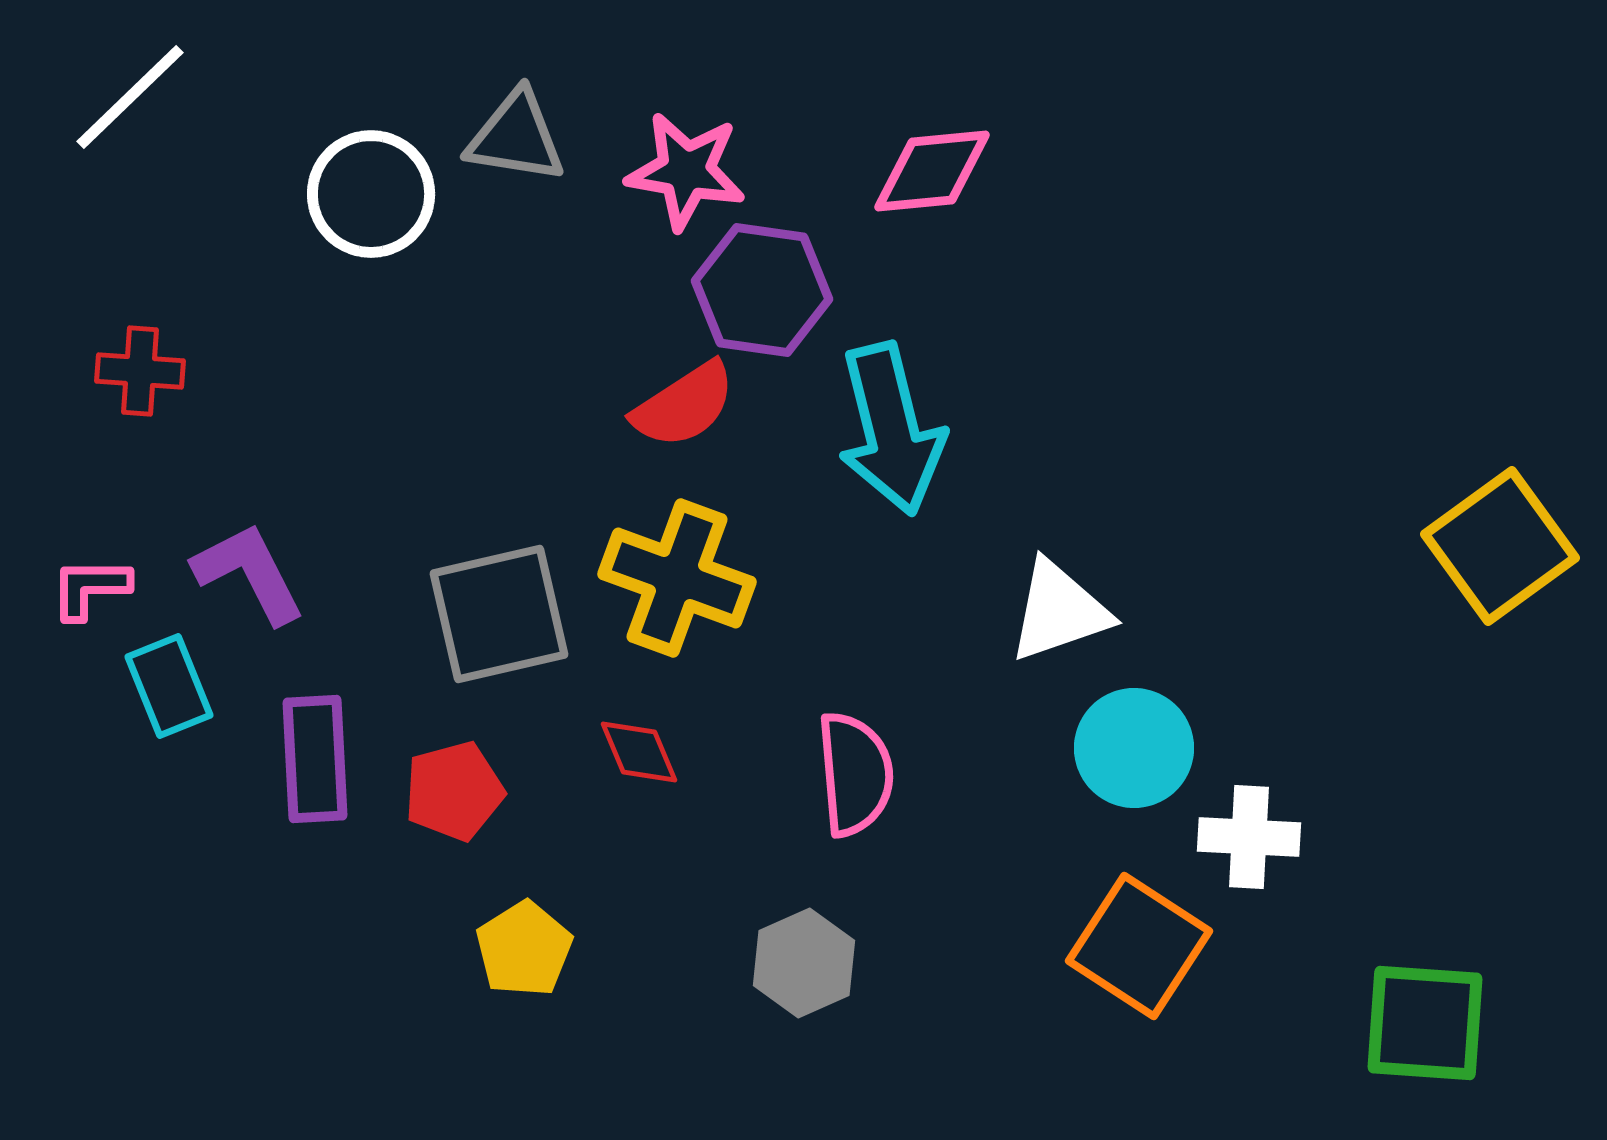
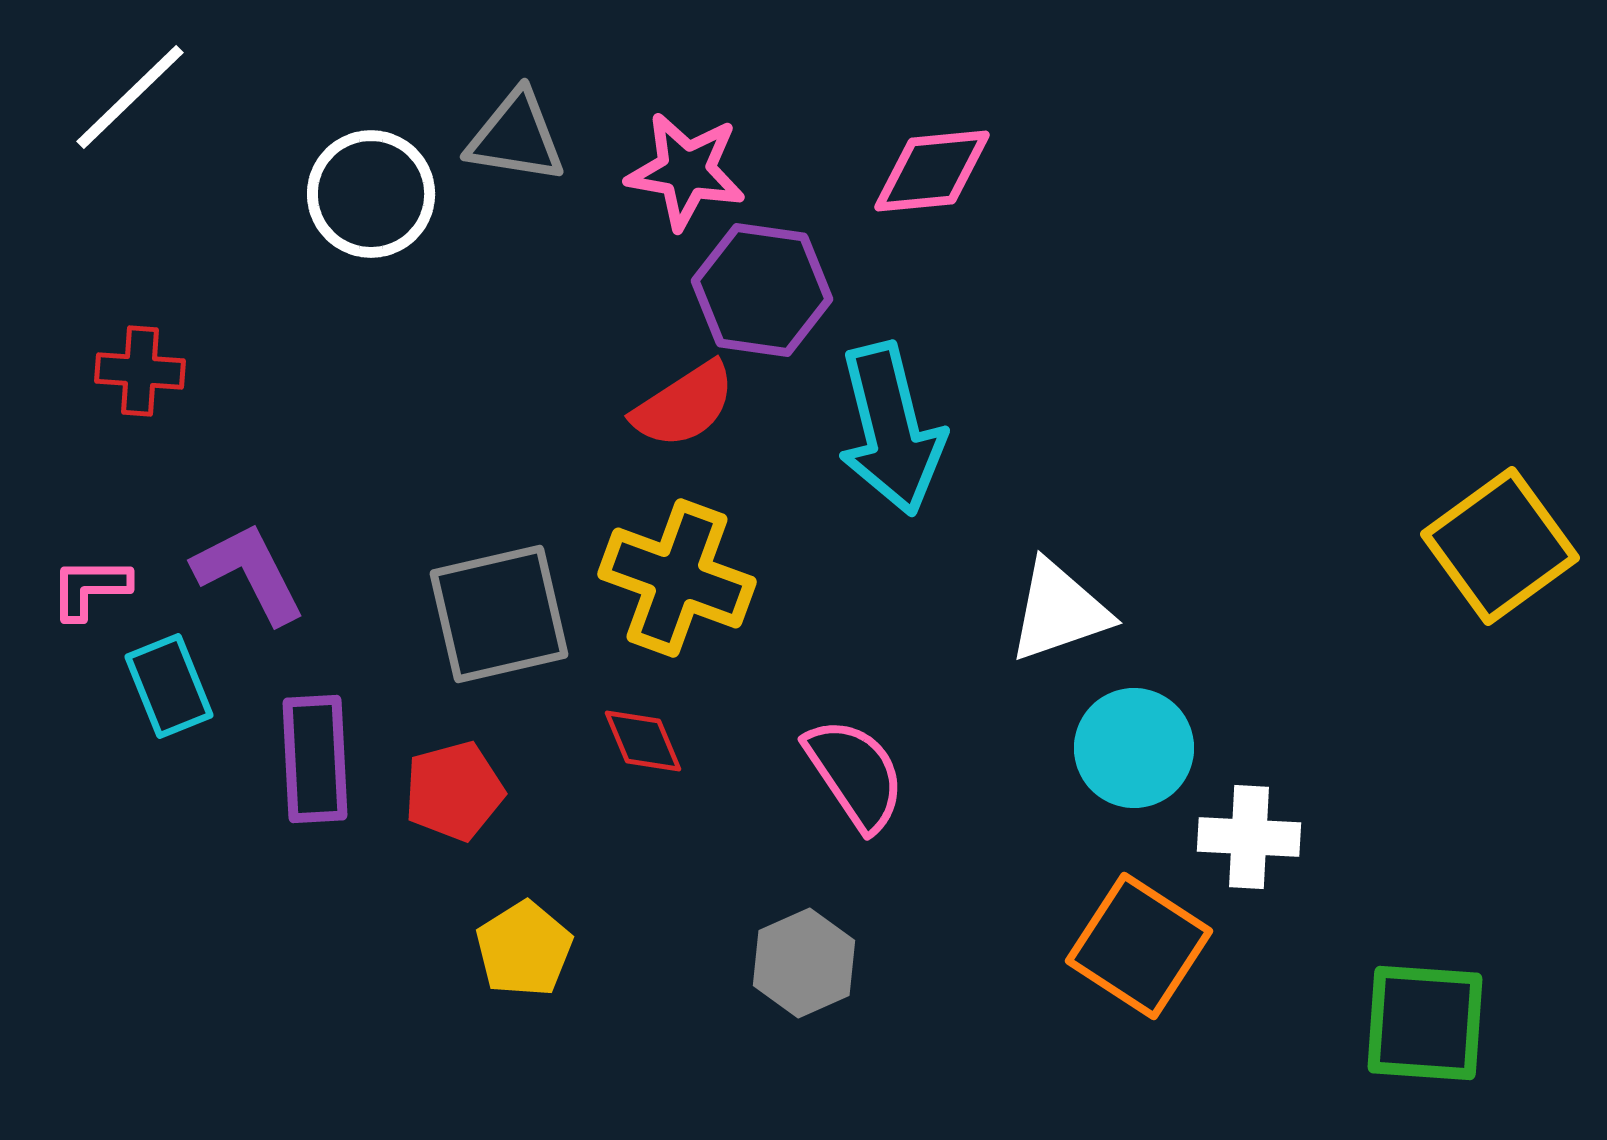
red diamond: moved 4 px right, 11 px up
pink semicircle: rotated 29 degrees counterclockwise
